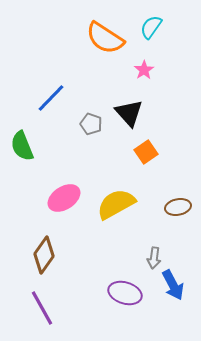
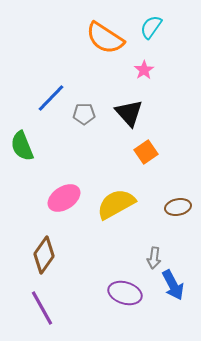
gray pentagon: moved 7 px left, 10 px up; rotated 20 degrees counterclockwise
